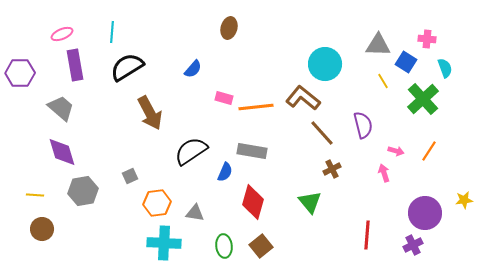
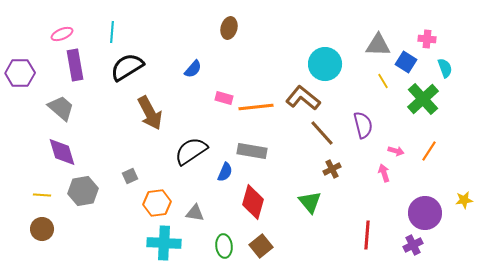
yellow line at (35, 195): moved 7 px right
